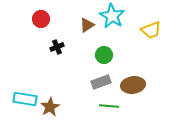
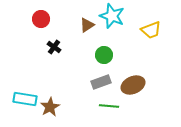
cyan star: rotated 10 degrees counterclockwise
black cross: moved 3 px left; rotated 32 degrees counterclockwise
brown ellipse: rotated 15 degrees counterclockwise
